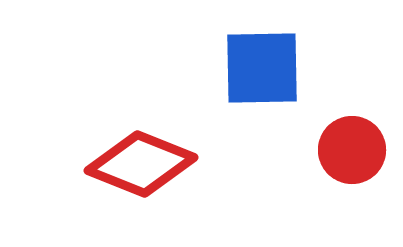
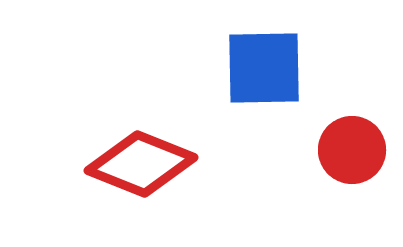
blue square: moved 2 px right
